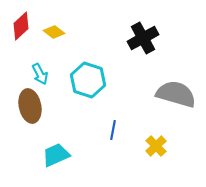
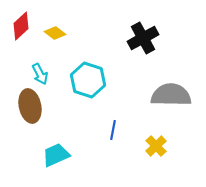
yellow diamond: moved 1 px right, 1 px down
gray semicircle: moved 5 px left, 1 px down; rotated 15 degrees counterclockwise
